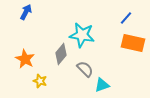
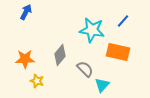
blue line: moved 3 px left, 3 px down
cyan star: moved 10 px right, 5 px up
orange rectangle: moved 15 px left, 9 px down
gray diamond: moved 1 px left, 1 px down
orange star: rotated 30 degrees counterclockwise
yellow star: moved 3 px left
cyan triangle: rotated 28 degrees counterclockwise
